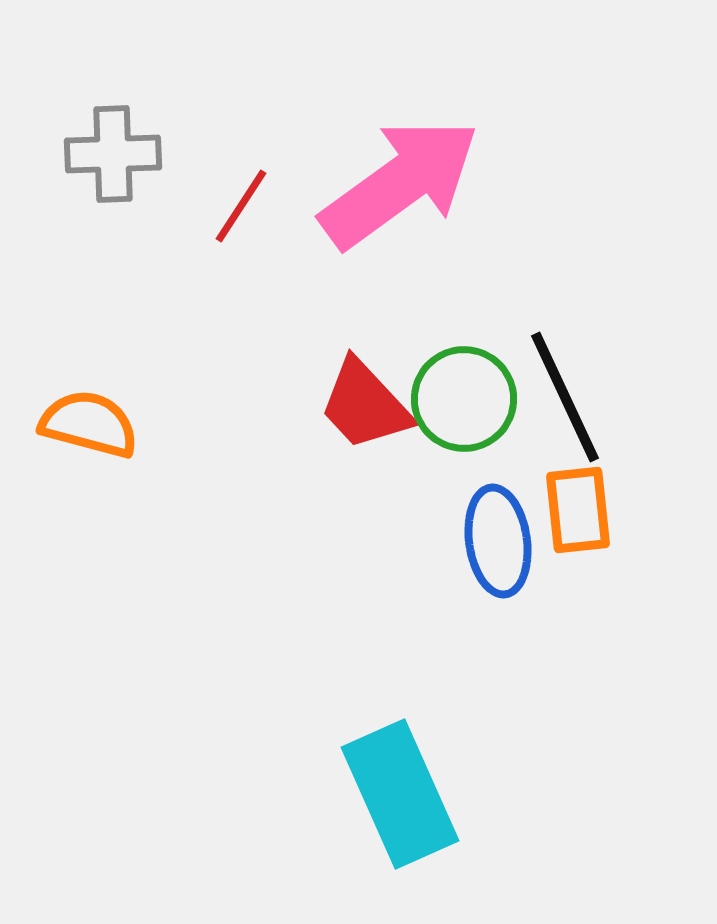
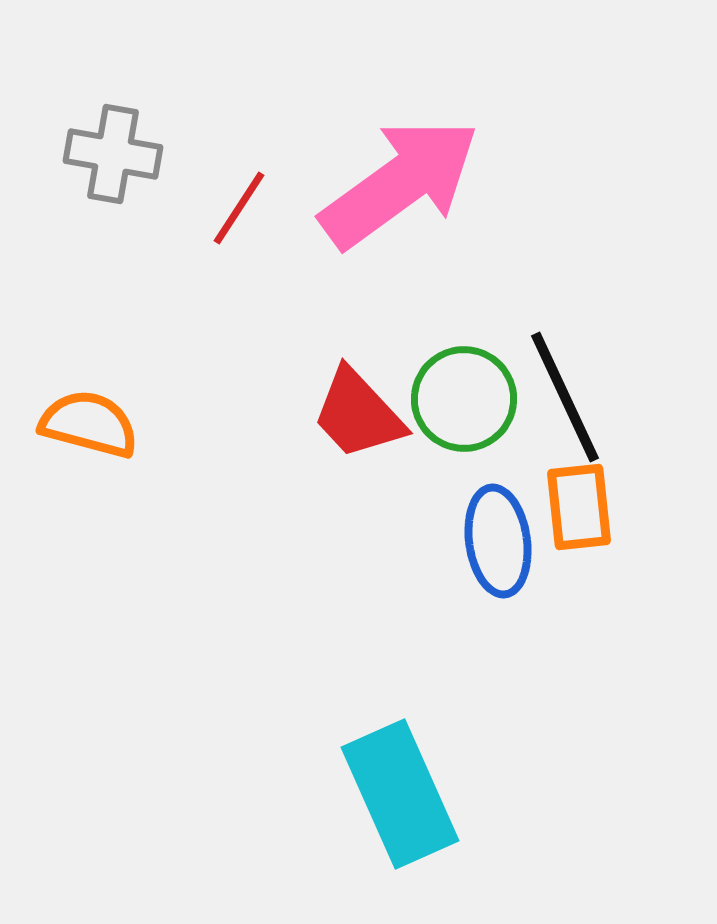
gray cross: rotated 12 degrees clockwise
red line: moved 2 px left, 2 px down
red trapezoid: moved 7 px left, 9 px down
orange rectangle: moved 1 px right, 3 px up
